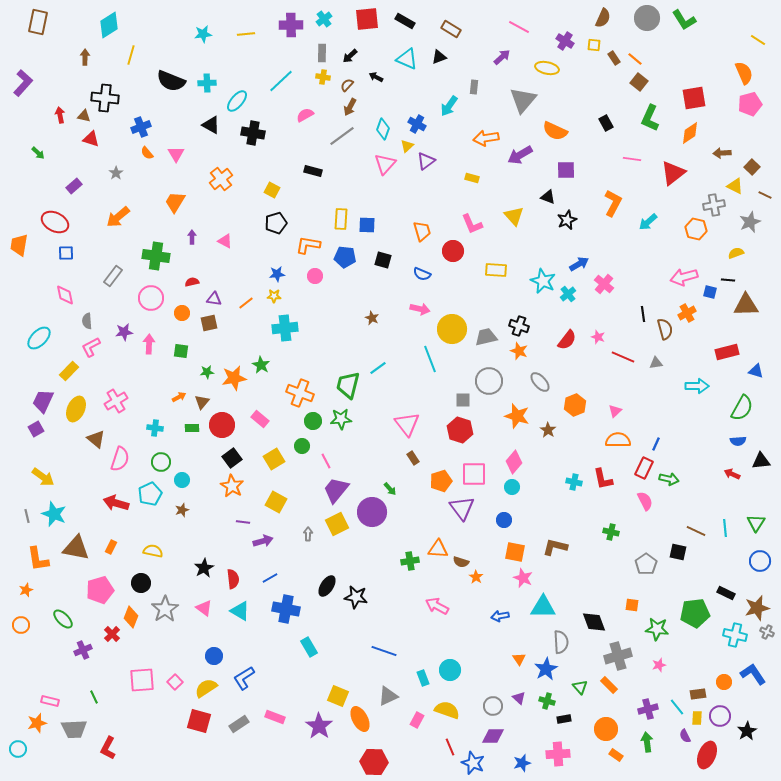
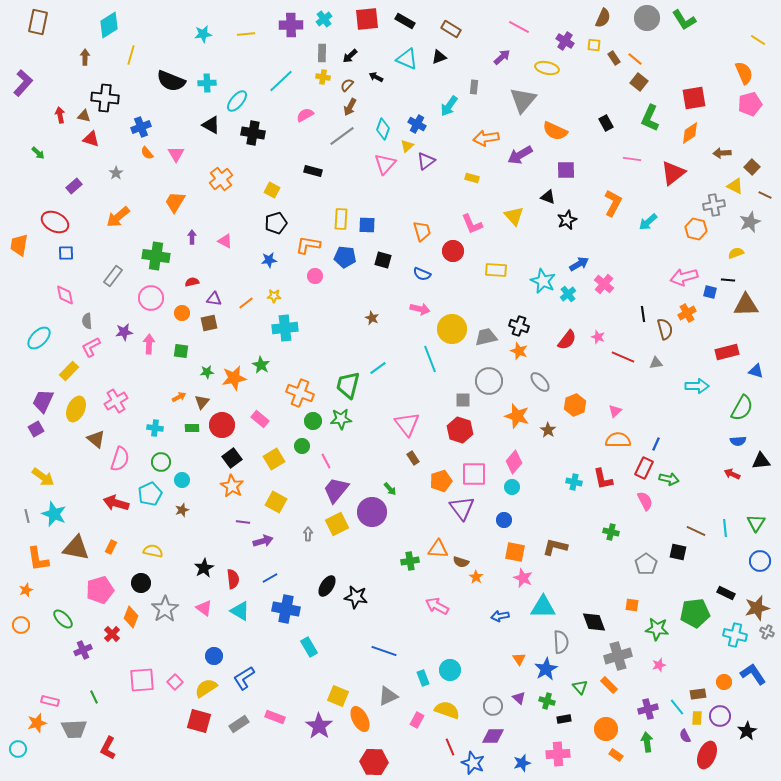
blue star at (277, 274): moved 8 px left, 14 px up
